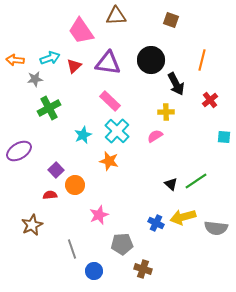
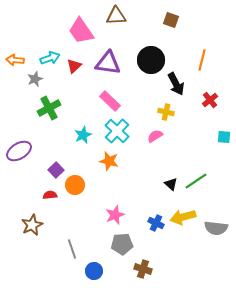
gray star: rotated 14 degrees counterclockwise
yellow cross: rotated 14 degrees clockwise
pink star: moved 16 px right
